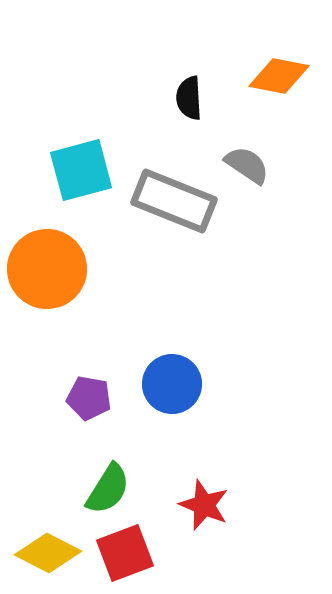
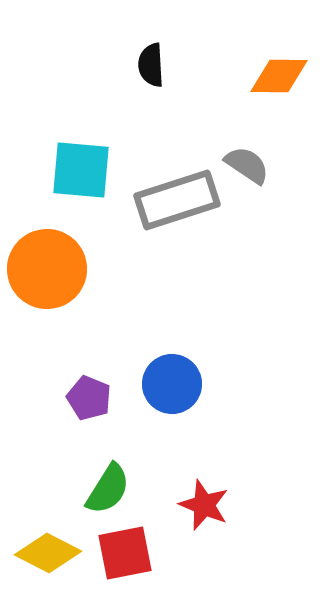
orange diamond: rotated 10 degrees counterclockwise
black semicircle: moved 38 px left, 33 px up
cyan square: rotated 20 degrees clockwise
gray rectangle: moved 3 px right, 1 px up; rotated 40 degrees counterclockwise
purple pentagon: rotated 12 degrees clockwise
red square: rotated 10 degrees clockwise
